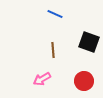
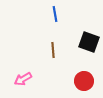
blue line: rotated 56 degrees clockwise
pink arrow: moved 19 px left
